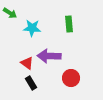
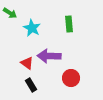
cyan star: rotated 24 degrees clockwise
black rectangle: moved 2 px down
